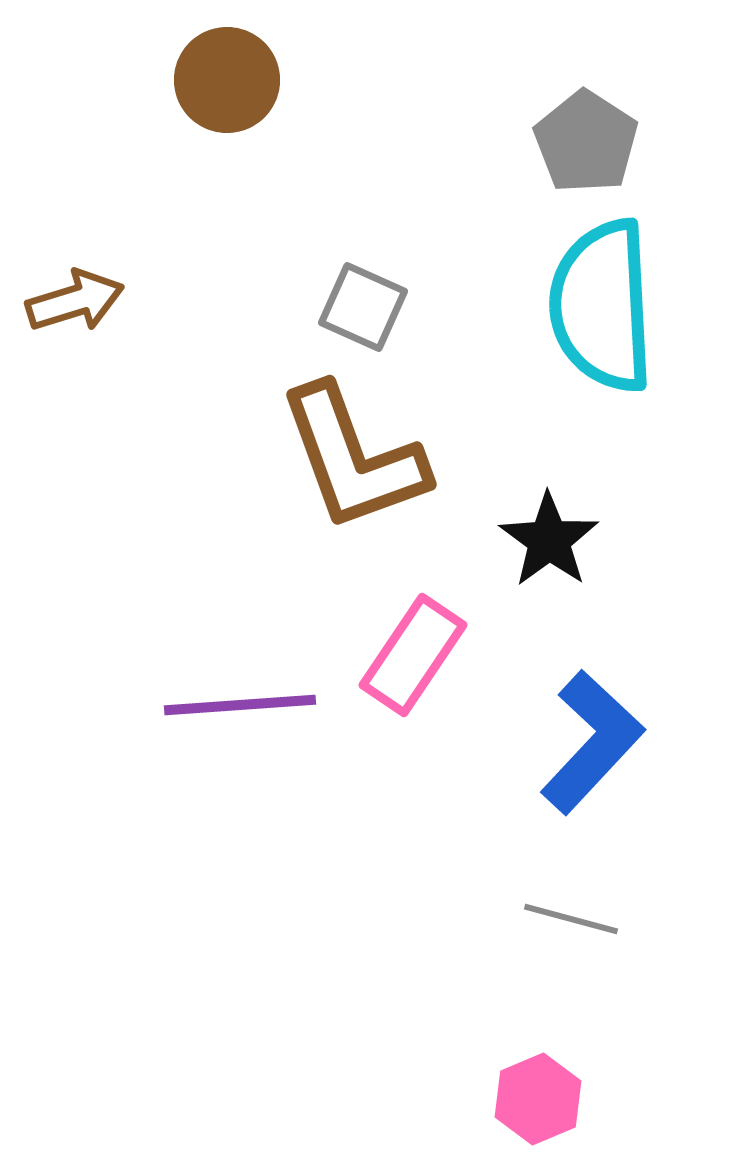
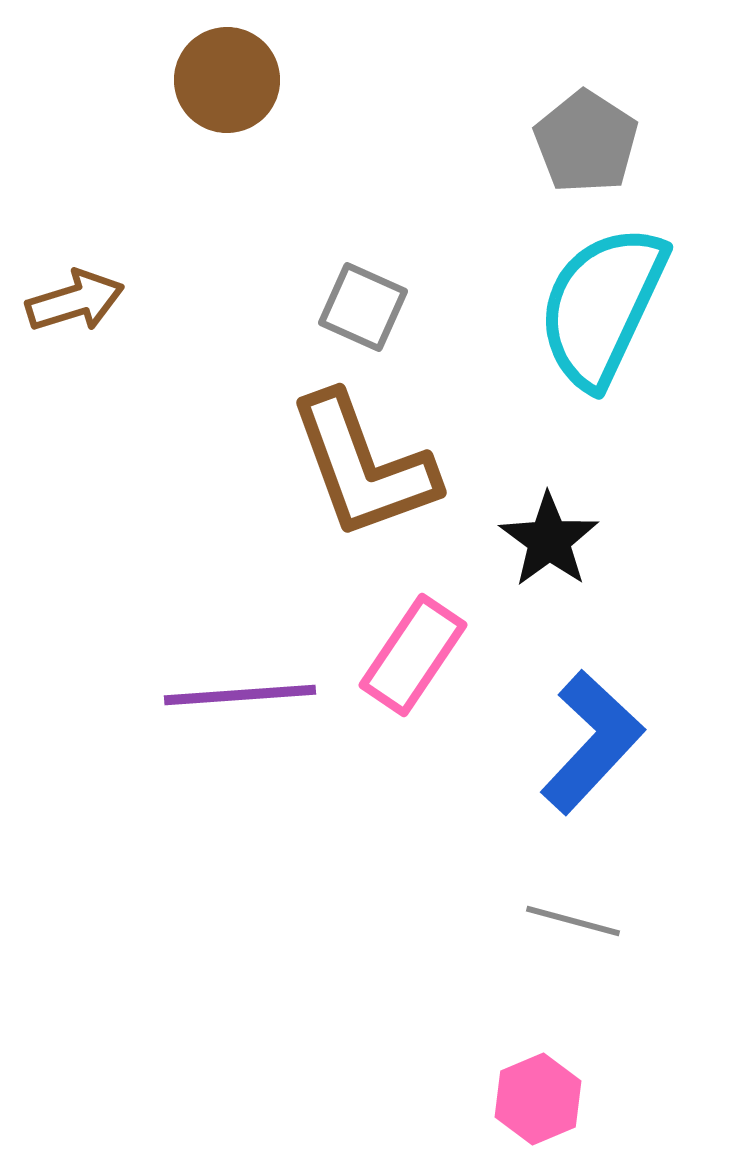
cyan semicircle: rotated 28 degrees clockwise
brown L-shape: moved 10 px right, 8 px down
purple line: moved 10 px up
gray line: moved 2 px right, 2 px down
